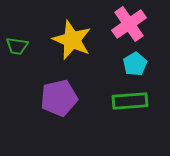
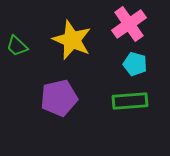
green trapezoid: rotated 35 degrees clockwise
cyan pentagon: rotated 25 degrees counterclockwise
